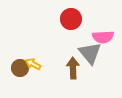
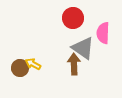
red circle: moved 2 px right, 1 px up
pink semicircle: moved 4 px up; rotated 95 degrees clockwise
gray triangle: moved 7 px left, 5 px up; rotated 15 degrees counterclockwise
brown arrow: moved 1 px right, 4 px up
